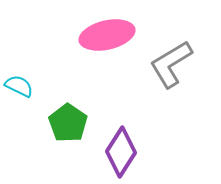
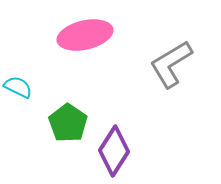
pink ellipse: moved 22 px left
cyan semicircle: moved 1 px left, 1 px down
purple diamond: moved 7 px left, 1 px up
